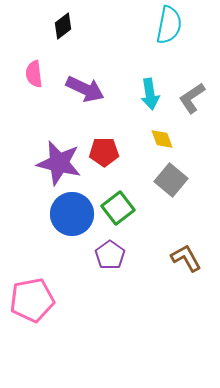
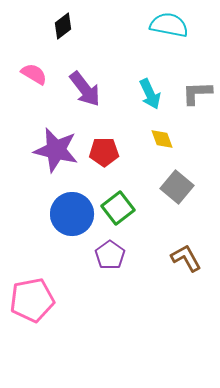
cyan semicircle: rotated 90 degrees counterclockwise
pink semicircle: rotated 128 degrees clockwise
purple arrow: rotated 27 degrees clockwise
cyan arrow: rotated 16 degrees counterclockwise
gray L-shape: moved 5 px right, 5 px up; rotated 32 degrees clockwise
purple star: moved 3 px left, 13 px up
gray square: moved 6 px right, 7 px down
